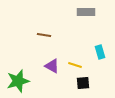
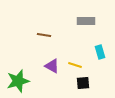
gray rectangle: moved 9 px down
